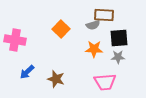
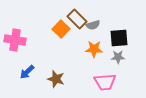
brown rectangle: moved 27 px left, 4 px down; rotated 42 degrees clockwise
